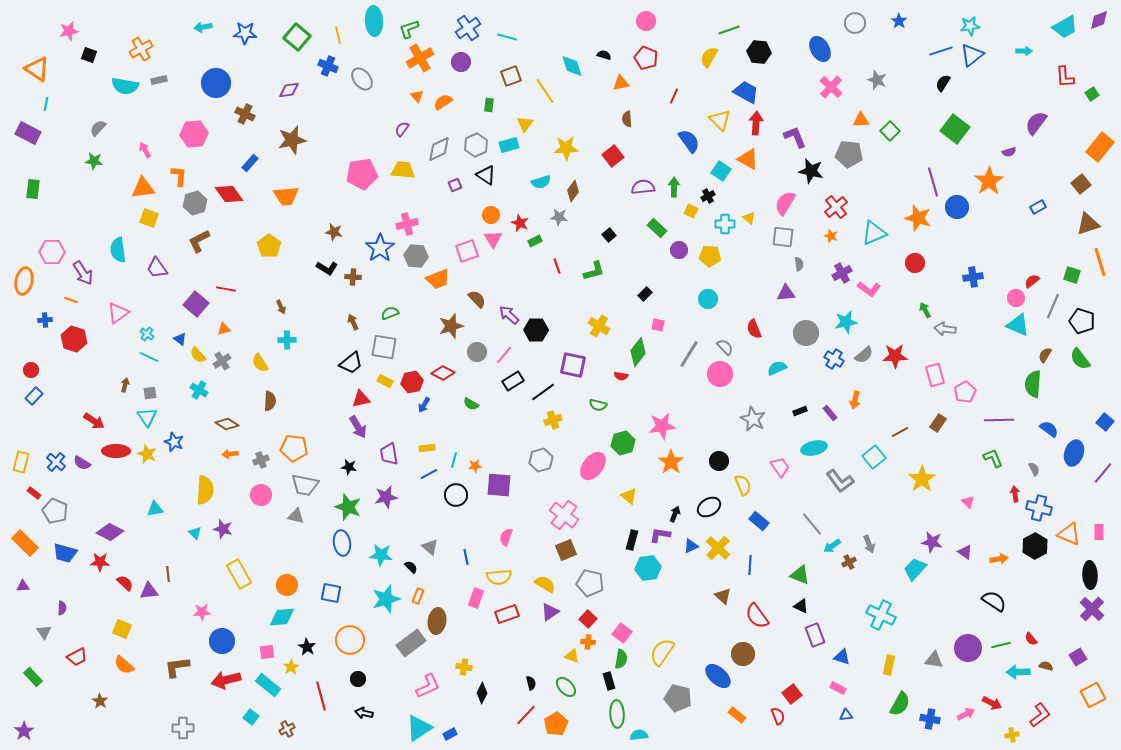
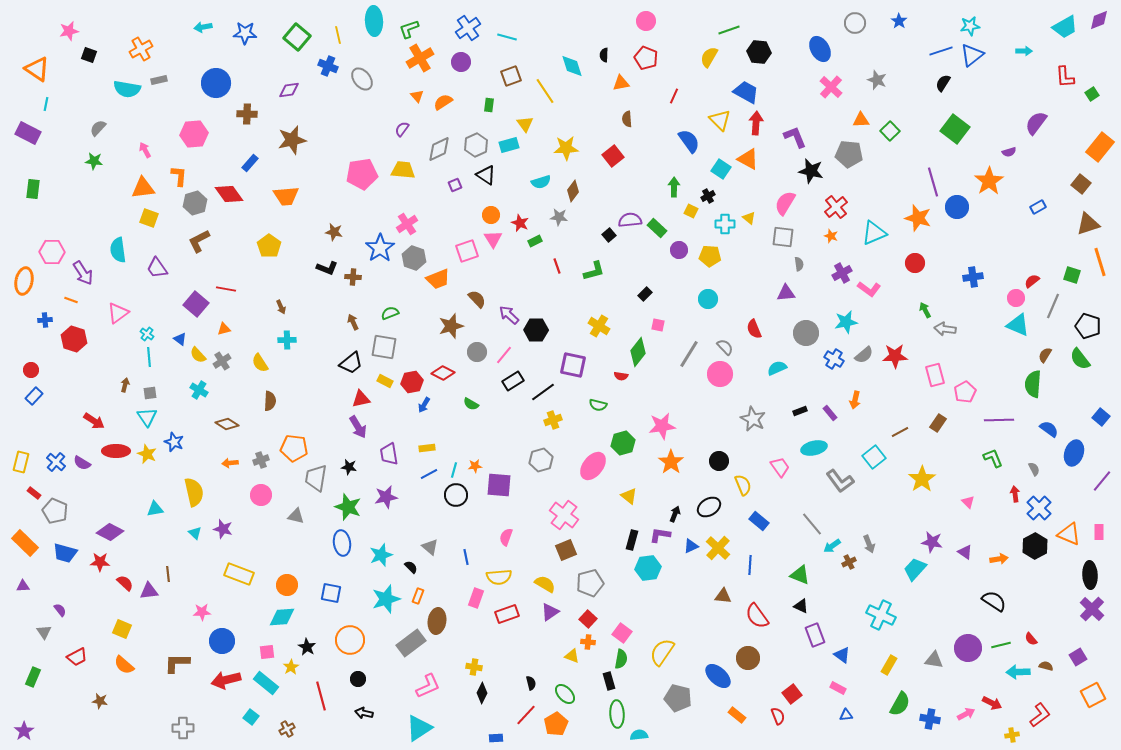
black semicircle at (604, 55): rotated 104 degrees counterclockwise
cyan semicircle at (125, 86): moved 2 px right, 3 px down
brown cross at (245, 114): moved 2 px right; rotated 24 degrees counterclockwise
yellow triangle at (525, 124): rotated 12 degrees counterclockwise
cyan square at (721, 171): moved 2 px up
brown square at (1081, 184): rotated 12 degrees counterclockwise
purple semicircle at (643, 187): moved 13 px left, 33 px down
pink cross at (407, 224): rotated 20 degrees counterclockwise
gray hexagon at (416, 256): moved 2 px left, 2 px down; rotated 15 degrees clockwise
black L-shape at (327, 268): rotated 10 degrees counterclockwise
black pentagon at (1082, 321): moved 6 px right, 5 px down
cyan line at (149, 357): rotated 60 degrees clockwise
blue square at (1105, 422): moved 4 px left, 5 px up
orange arrow at (230, 454): moved 9 px down
cyan line at (454, 460): moved 10 px down
purple line at (1103, 473): moved 1 px left, 8 px down
gray trapezoid at (305, 485): moved 11 px right, 7 px up; rotated 88 degrees clockwise
yellow semicircle at (205, 490): moved 11 px left, 2 px down; rotated 16 degrees counterclockwise
blue cross at (1039, 508): rotated 30 degrees clockwise
cyan star at (381, 555): rotated 25 degrees counterclockwise
yellow rectangle at (239, 574): rotated 40 degrees counterclockwise
gray pentagon at (590, 583): rotated 28 degrees counterclockwise
brown triangle at (723, 596): rotated 36 degrees counterclockwise
purple semicircle at (62, 608): moved 2 px left, 2 px down; rotated 40 degrees counterclockwise
brown circle at (743, 654): moved 5 px right, 4 px down
blue triangle at (842, 657): moved 2 px up; rotated 18 degrees clockwise
yellow rectangle at (889, 665): rotated 18 degrees clockwise
brown L-shape at (177, 667): moved 4 px up; rotated 8 degrees clockwise
yellow cross at (464, 667): moved 10 px right
green rectangle at (33, 677): rotated 66 degrees clockwise
cyan rectangle at (268, 685): moved 2 px left, 2 px up
green ellipse at (566, 687): moved 1 px left, 7 px down
brown star at (100, 701): rotated 21 degrees counterclockwise
blue rectangle at (450, 734): moved 46 px right, 4 px down; rotated 24 degrees clockwise
